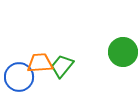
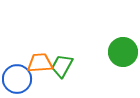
green trapezoid: rotated 10 degrees counterclockwise
blue circle: moved 2 px left, 2 px down
